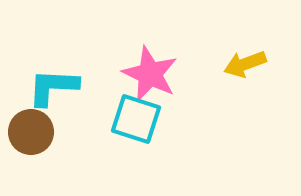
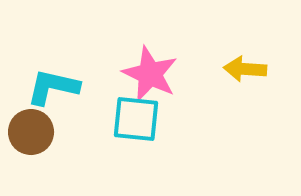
yellow arrow: moved 5 px down; rotated 24 degrees clockwise
cyan L-shape: rotated 10 degrees clockwise
cyan square: rotated 12 degrees counterclockwise
